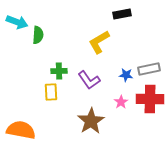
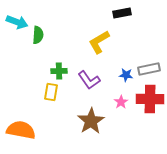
black rectangle: moved 1 px up
yellow rectangle: rotated 12 degrees clockwise
